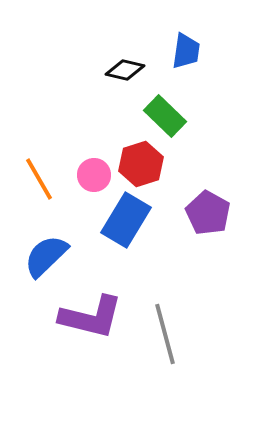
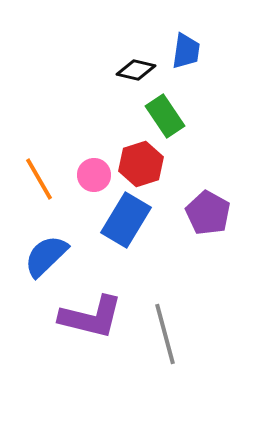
black diamond: moved 11 px right
green rectangle: rotated 12 degrees clockwise
